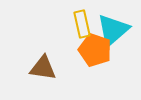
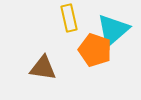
yellow rectangle: moved 13 px left, 6 px up
